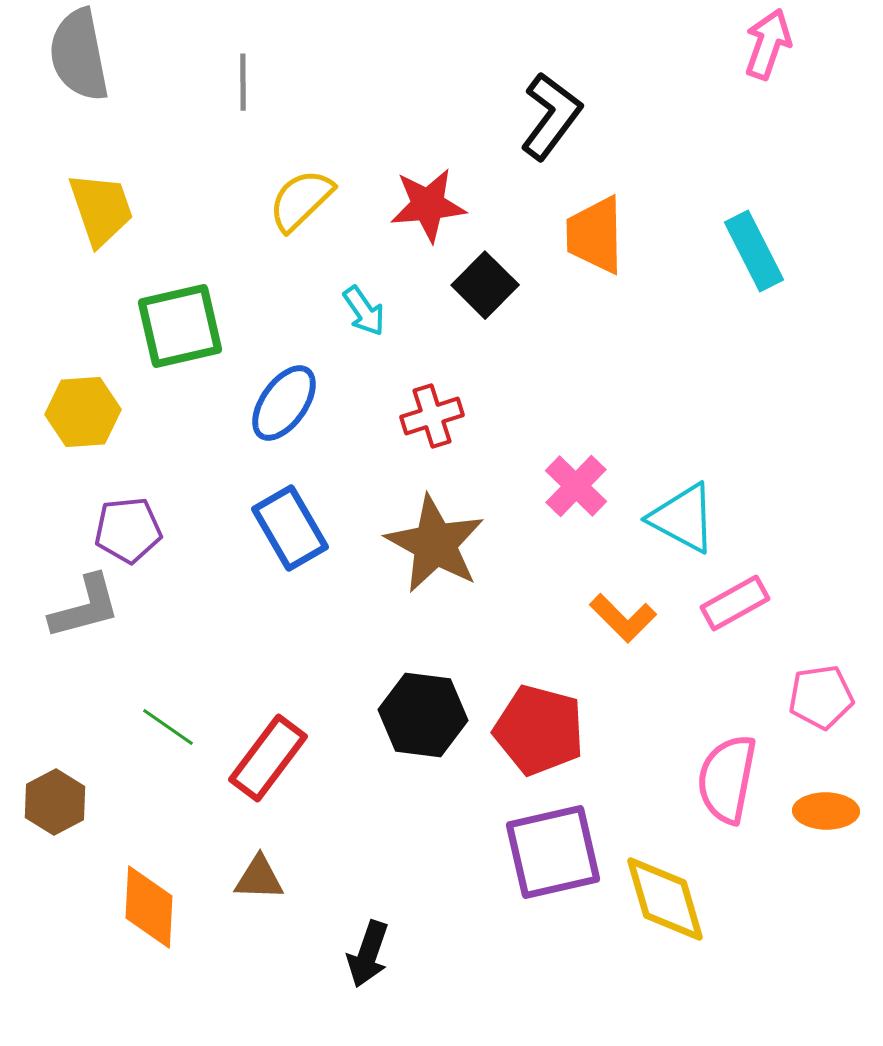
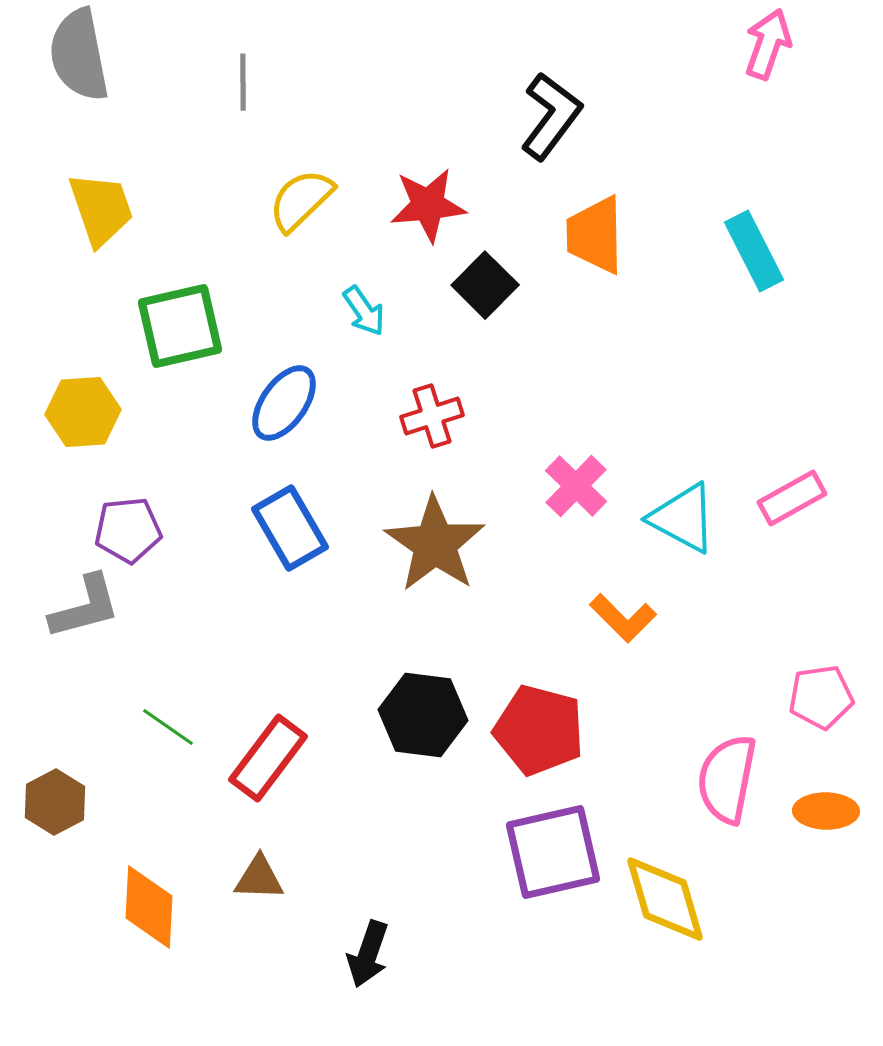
brown star: rotated 6 degrees clockwise
pink rectangle: moved 57 px right, 105 px up
